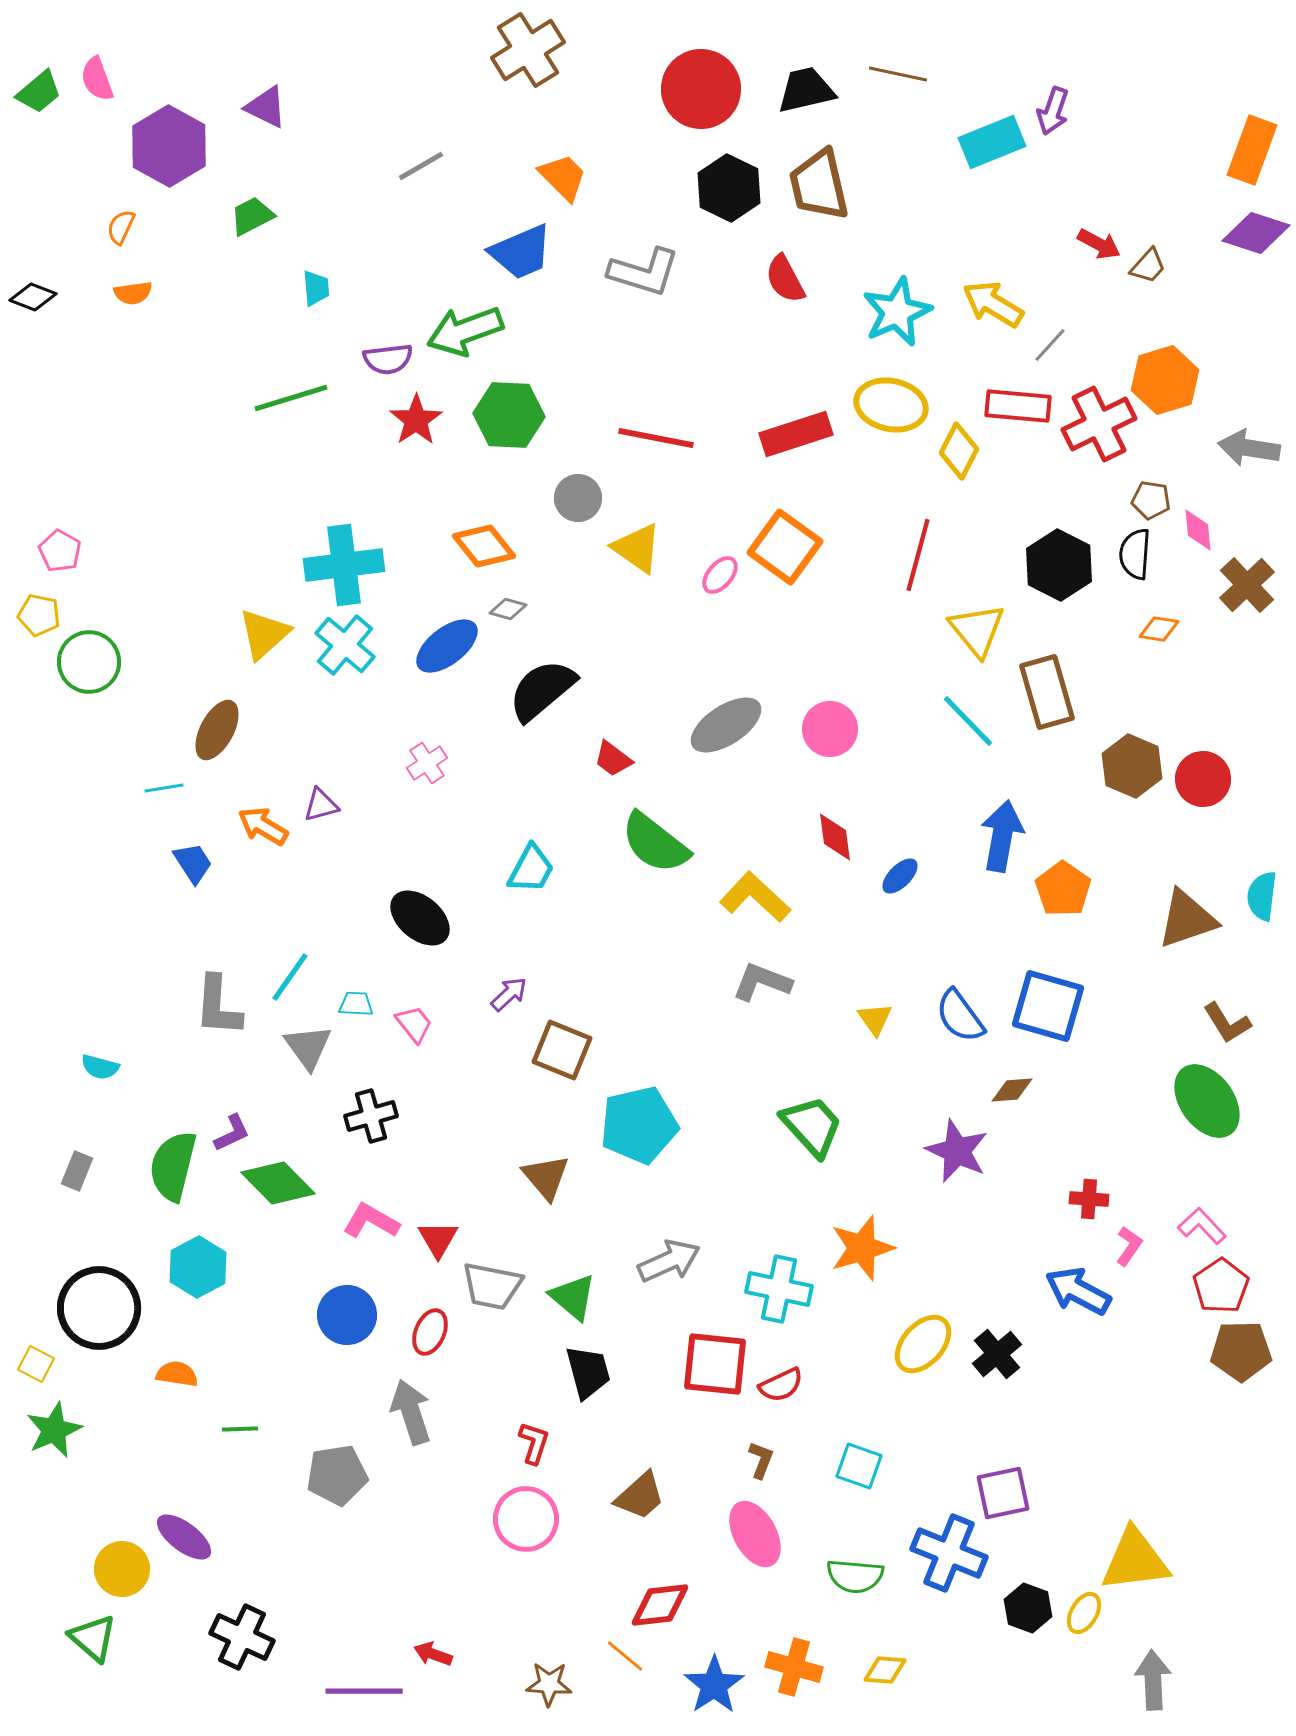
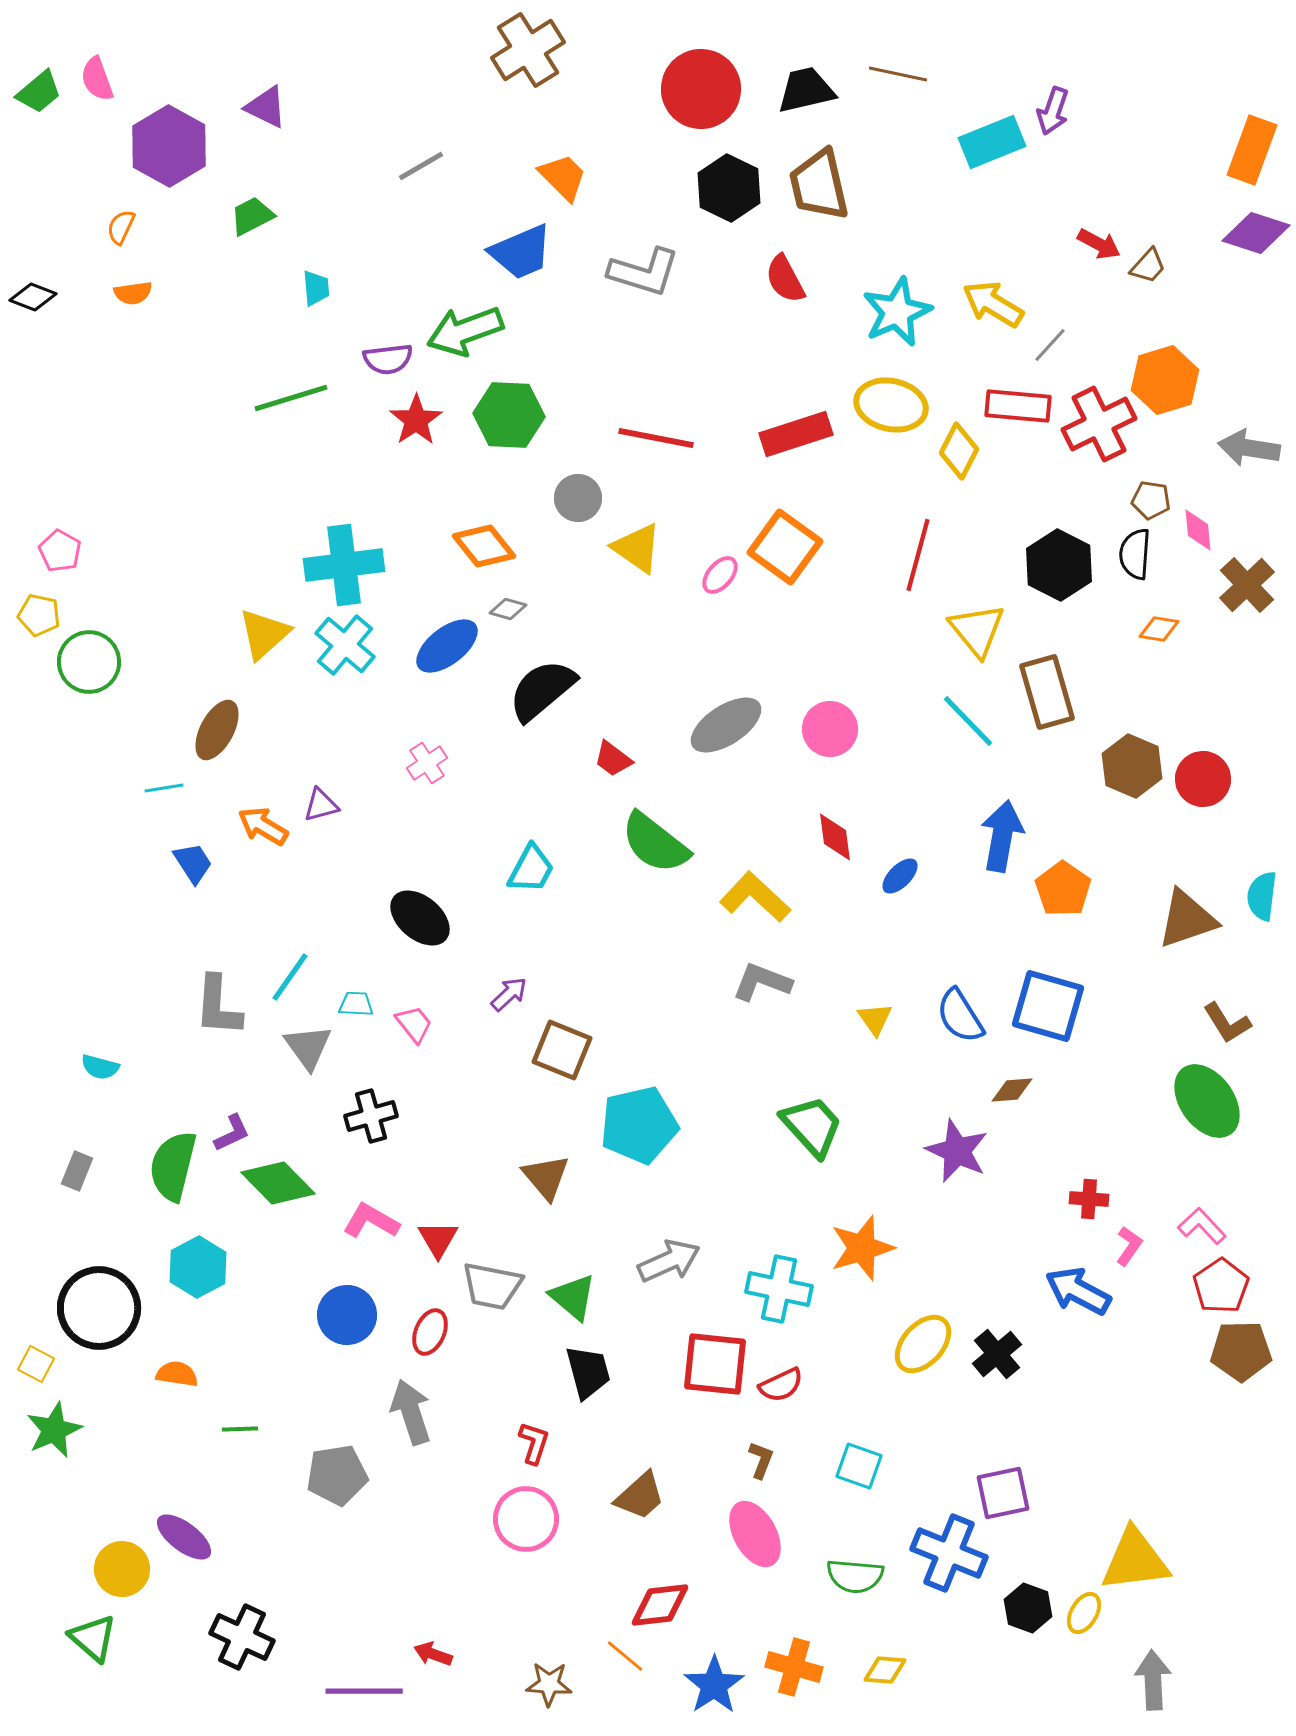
blue semicircle at (960, 1016): rotated 4 degrees clockwise
